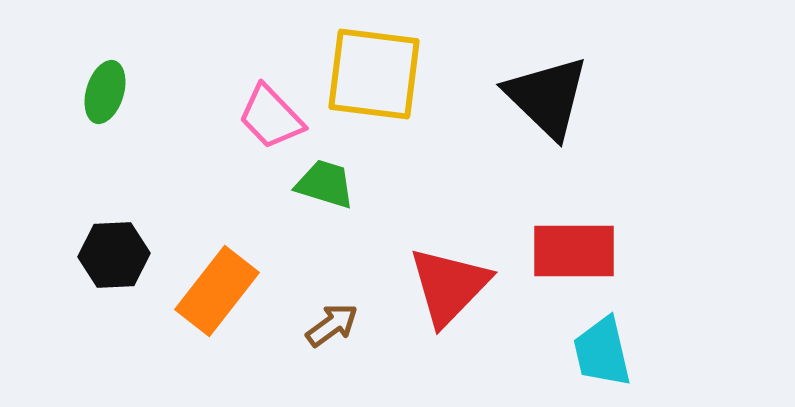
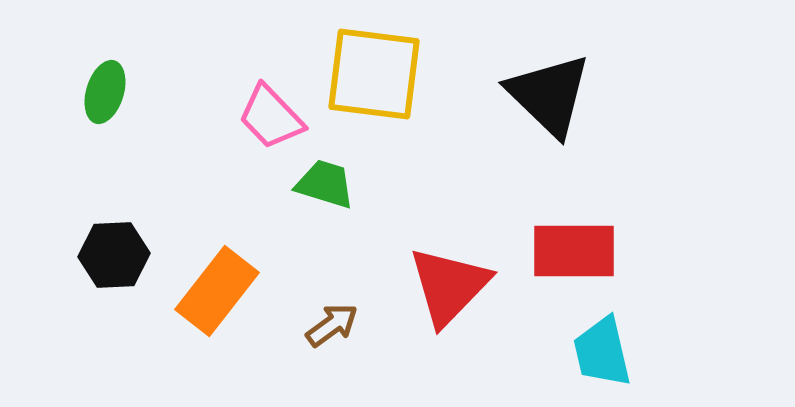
black triangle: moved 2 px right, 2 px up
